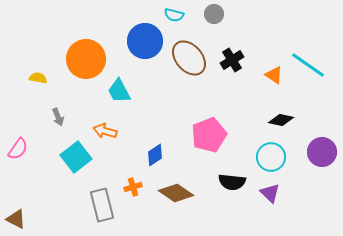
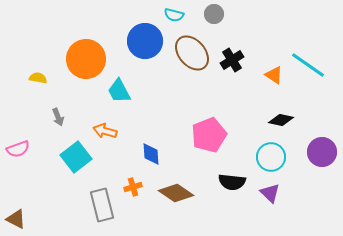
brown ellipse: moved 3 px right, 5 px up
pink semicircle: rotated 35 degrees clockwise
blue diamond: moved 4 px left, 1 px up; rotated 60 degrees counterclockwise
